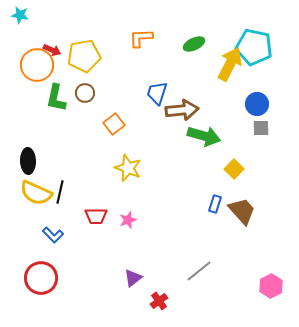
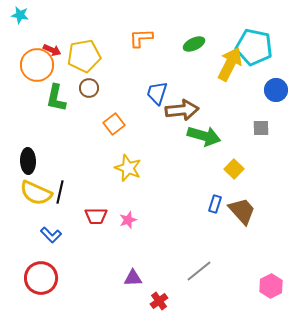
brown circle: moved 4 px right, 5 px up
blue circle: moved 19 px right, 14 px up
blue L-shape: moved 2 px left
purple triangle: rotated 36 degrees clockwise
